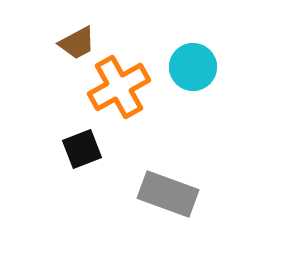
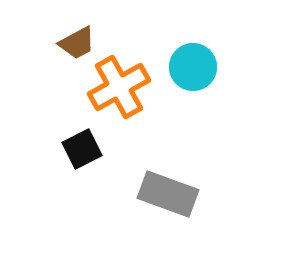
black square: rotated 6 degrees counterclockwise
